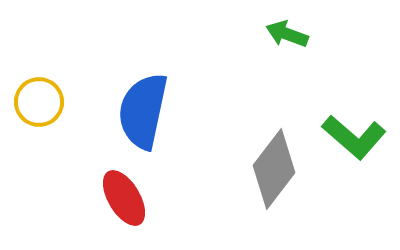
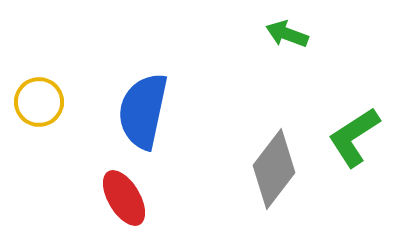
green L-shape: rotated 106 degrees clockwise
